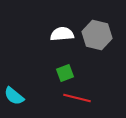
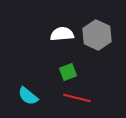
gray hexagon: rotated 12 degrees clockwise
green square: moved 3 px right, 1 px up
cyan semicircle: moved 14 px right
